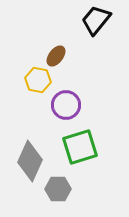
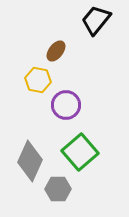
brown ellipse: moved 5 px up
green square: moved 5 px down; rotated 24 degrees counterclockwise
